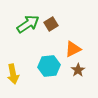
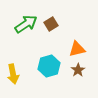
green arrow: moved 2 px left
orange triangle: moved 4 px right; rotated 12 degrees clockwise
cyan hexagon: rotated 10 degrees counterclockwise
